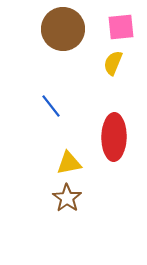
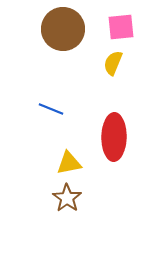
blue line: moved 3 px down; rotated 30 degrees counterclockwise
